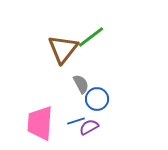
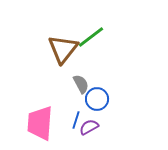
blue line: moved 1 px up; rotated 54 degrees counterclockwise
